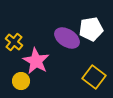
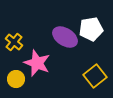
purple ellipse: moved 2 px left, 1 px up
pink star: moved 1 px right, 2 px down; rotated 8 degrees counterclockwise
yellow square: moved 1 px right, 1 px up; rotated 15 degrees clockwise
yellow circle: moved 5 px left, 2 px up
